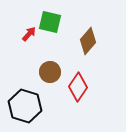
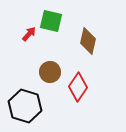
green square: moved 1 px right, 1 px up
brown diamond: rotated 28 degrees counterclockwise
